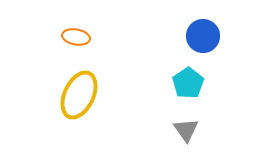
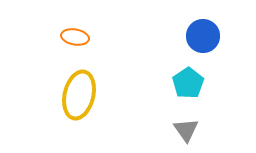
orange ellipse: moved 1 px left
yellow ellipse: rotated 12 degrees counterclockwise
